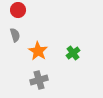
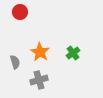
red circle: moved 2 px right, 2 px down
gray semicircle: moved 27 px down
orange star: moved 2 px right, 1 px down
